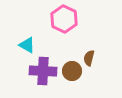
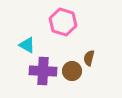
pink hexagon: moved 1 px left, 3 px down; rotated 8 degrees counterclockwise
